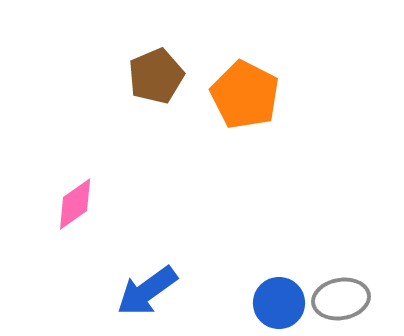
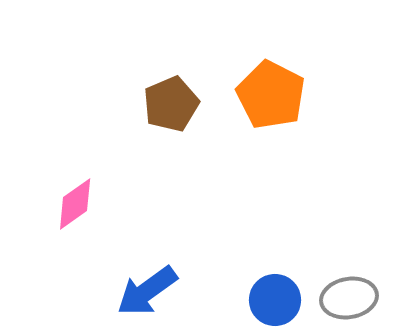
brown pentagon: moved 15 px right, 28 px down
orange pentagon: moved 26 px right
gray ellipse: moved 8 px right, 1 px up
blue circle: moved 4 px left, 3 px up
